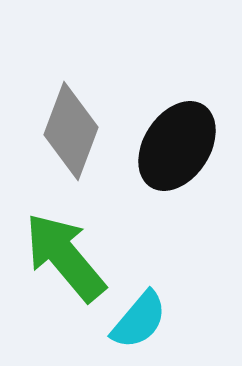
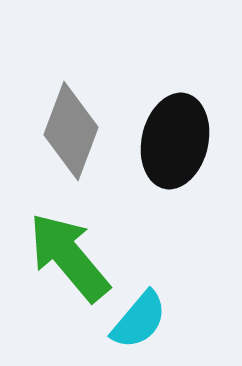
black ellipse: moved 2 px left, 5 px up; rotated 20 degrees counterclockwise
green arrow: moved 4 px right
